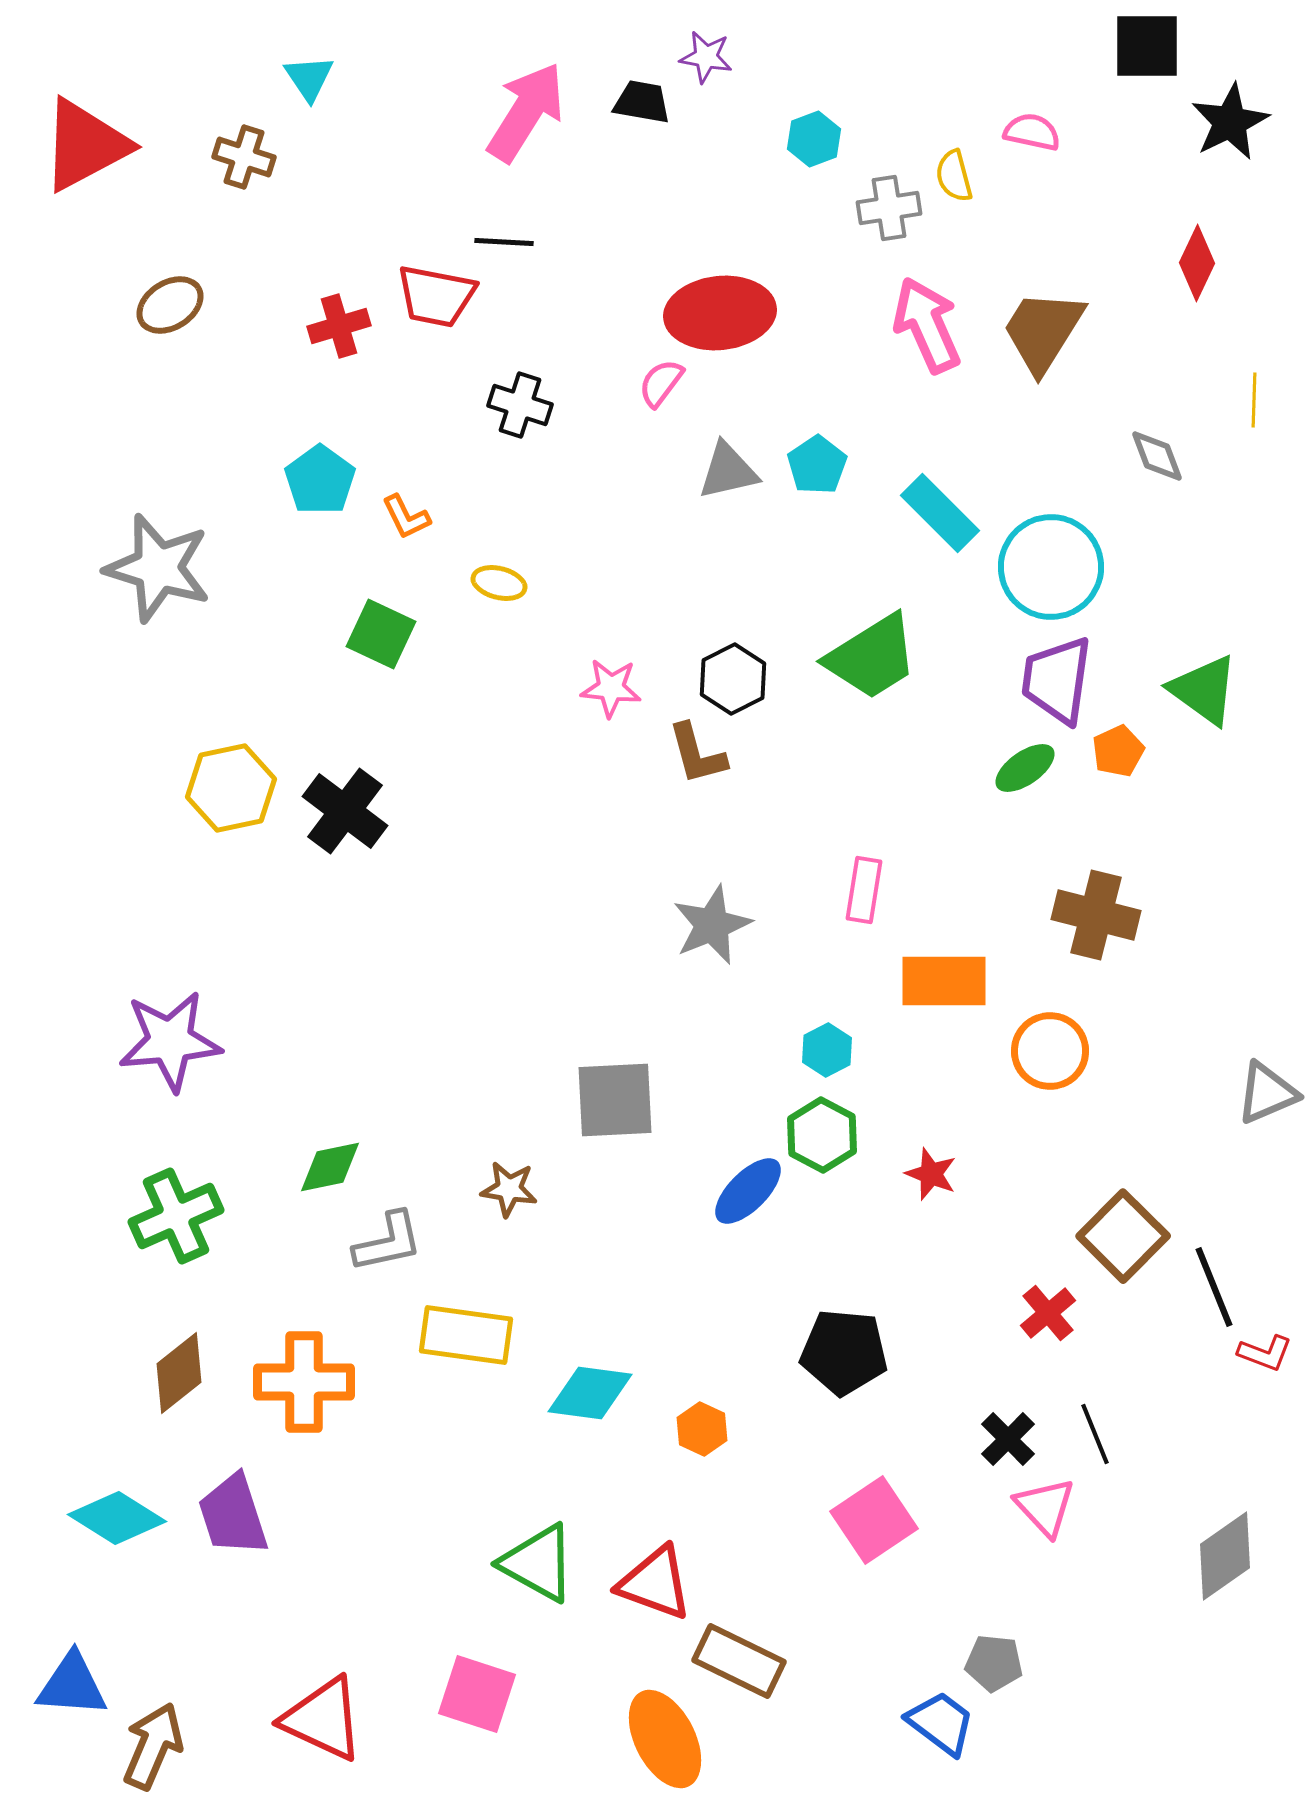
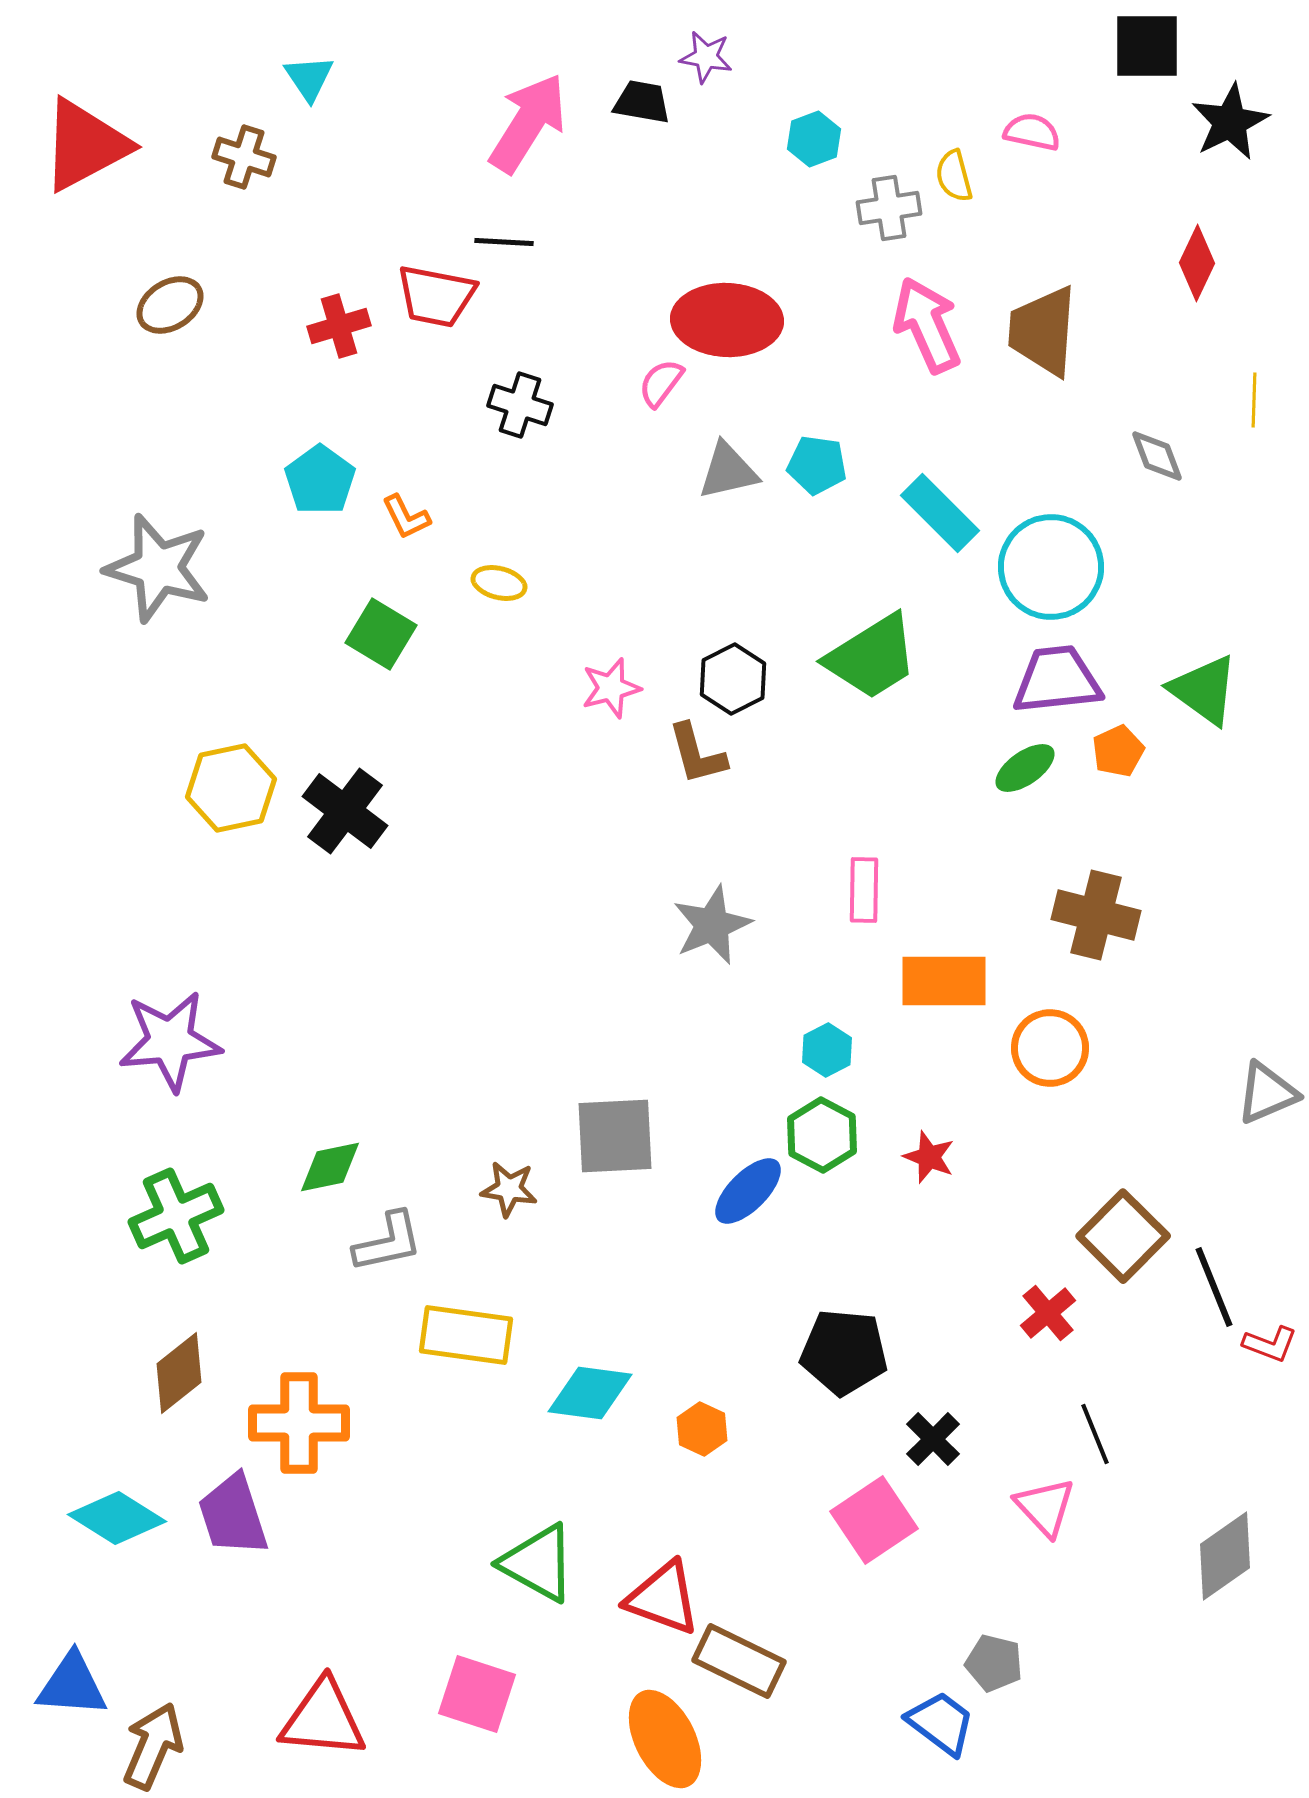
pink arrow at (526, 112): moved 2 px right, 11 px down
red ellipse at (720, 313): moved 7 px right, 7 px down; rotated 8 degrees clockwise
brown trapezoid at (1043, 331): rotated 28 degrees counterclockwise
cyan pentagon at (817, 465): rotated 30 degrees counterclockwise
green square at (381, 634): rotated 6 degrees clockwise
purple trapezoid at (1057, 680): rotated 76 degrees clockwise
pink star at (611, 688): rotated 20 degrees counterclockwise
pink rectangle at (864, 890): rotated 8 degrees counterclockwise
orange circle at (1050, 1051): moved 3 px up
gray square at (615, 1100): moved 36 px down
red star at (931, 1174): moved 2 px left, 17 px up
red L-shape at (1265, 1353): moved 5 px right, 9 px up
orange cross at (304, 1382): moved 5 px left, 41 px down
black cross at (1008, 1439): moved 75 px left
red triangle at (655, 1583): moved 8 px right, 15 px down
gray pentagon at (994, 1663): rotated 8 degrees clockwise
red triangle at (323, 1719): rotated 20 degrees counterclockwise
